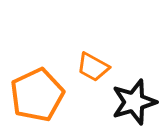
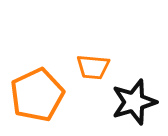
orange trapezoid: rotated 24 degrees counterclockwise
